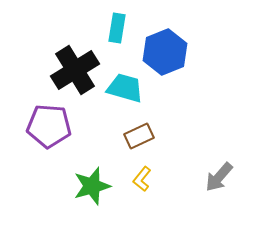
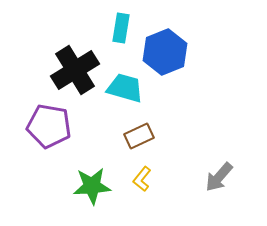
cyan rectangle: moved 4 px right
purple pentagon: rotated 6 degrees clockwise
green star: rotated 12 degrees clockwise
